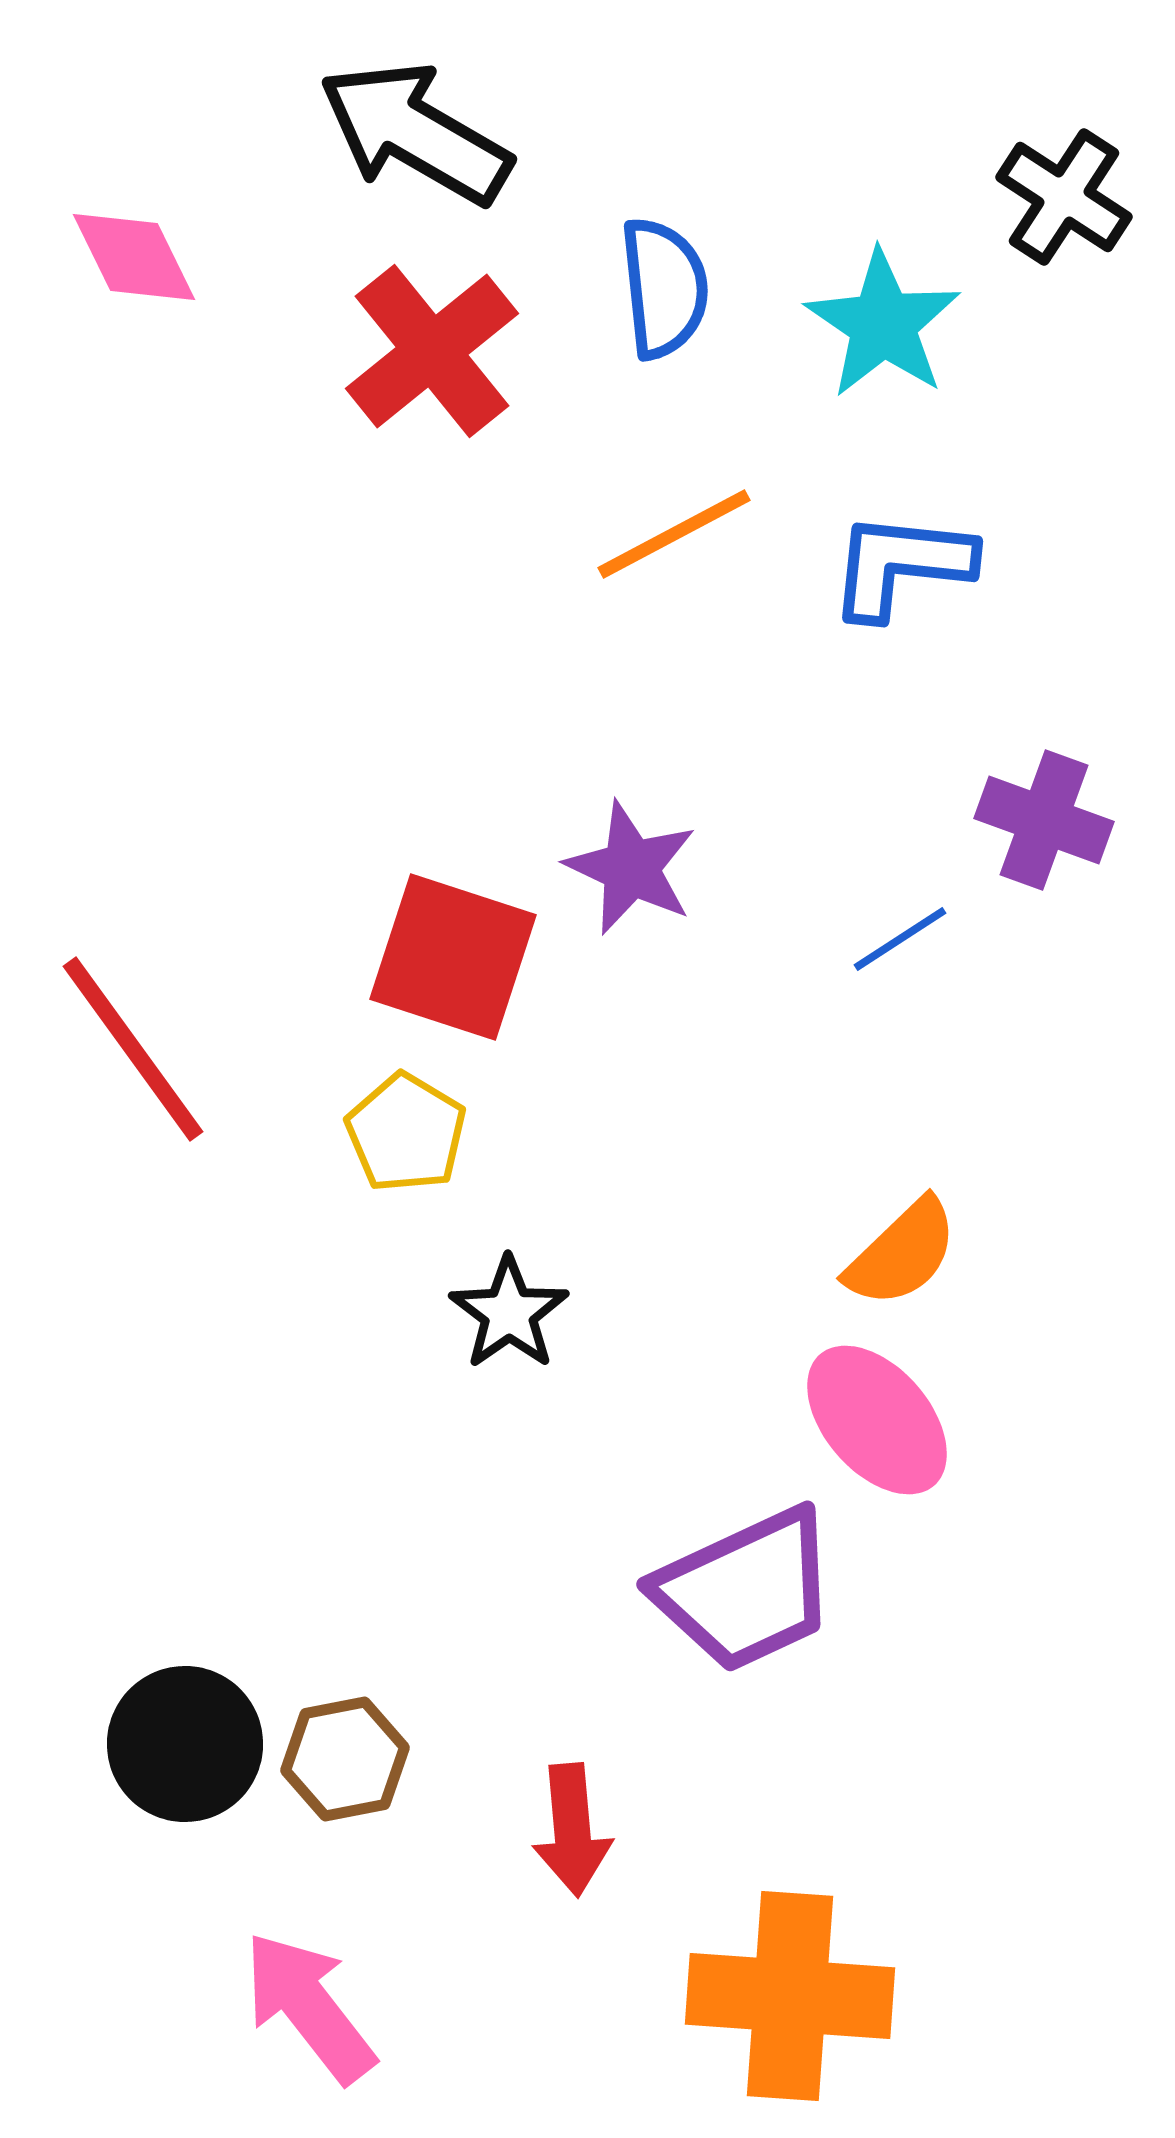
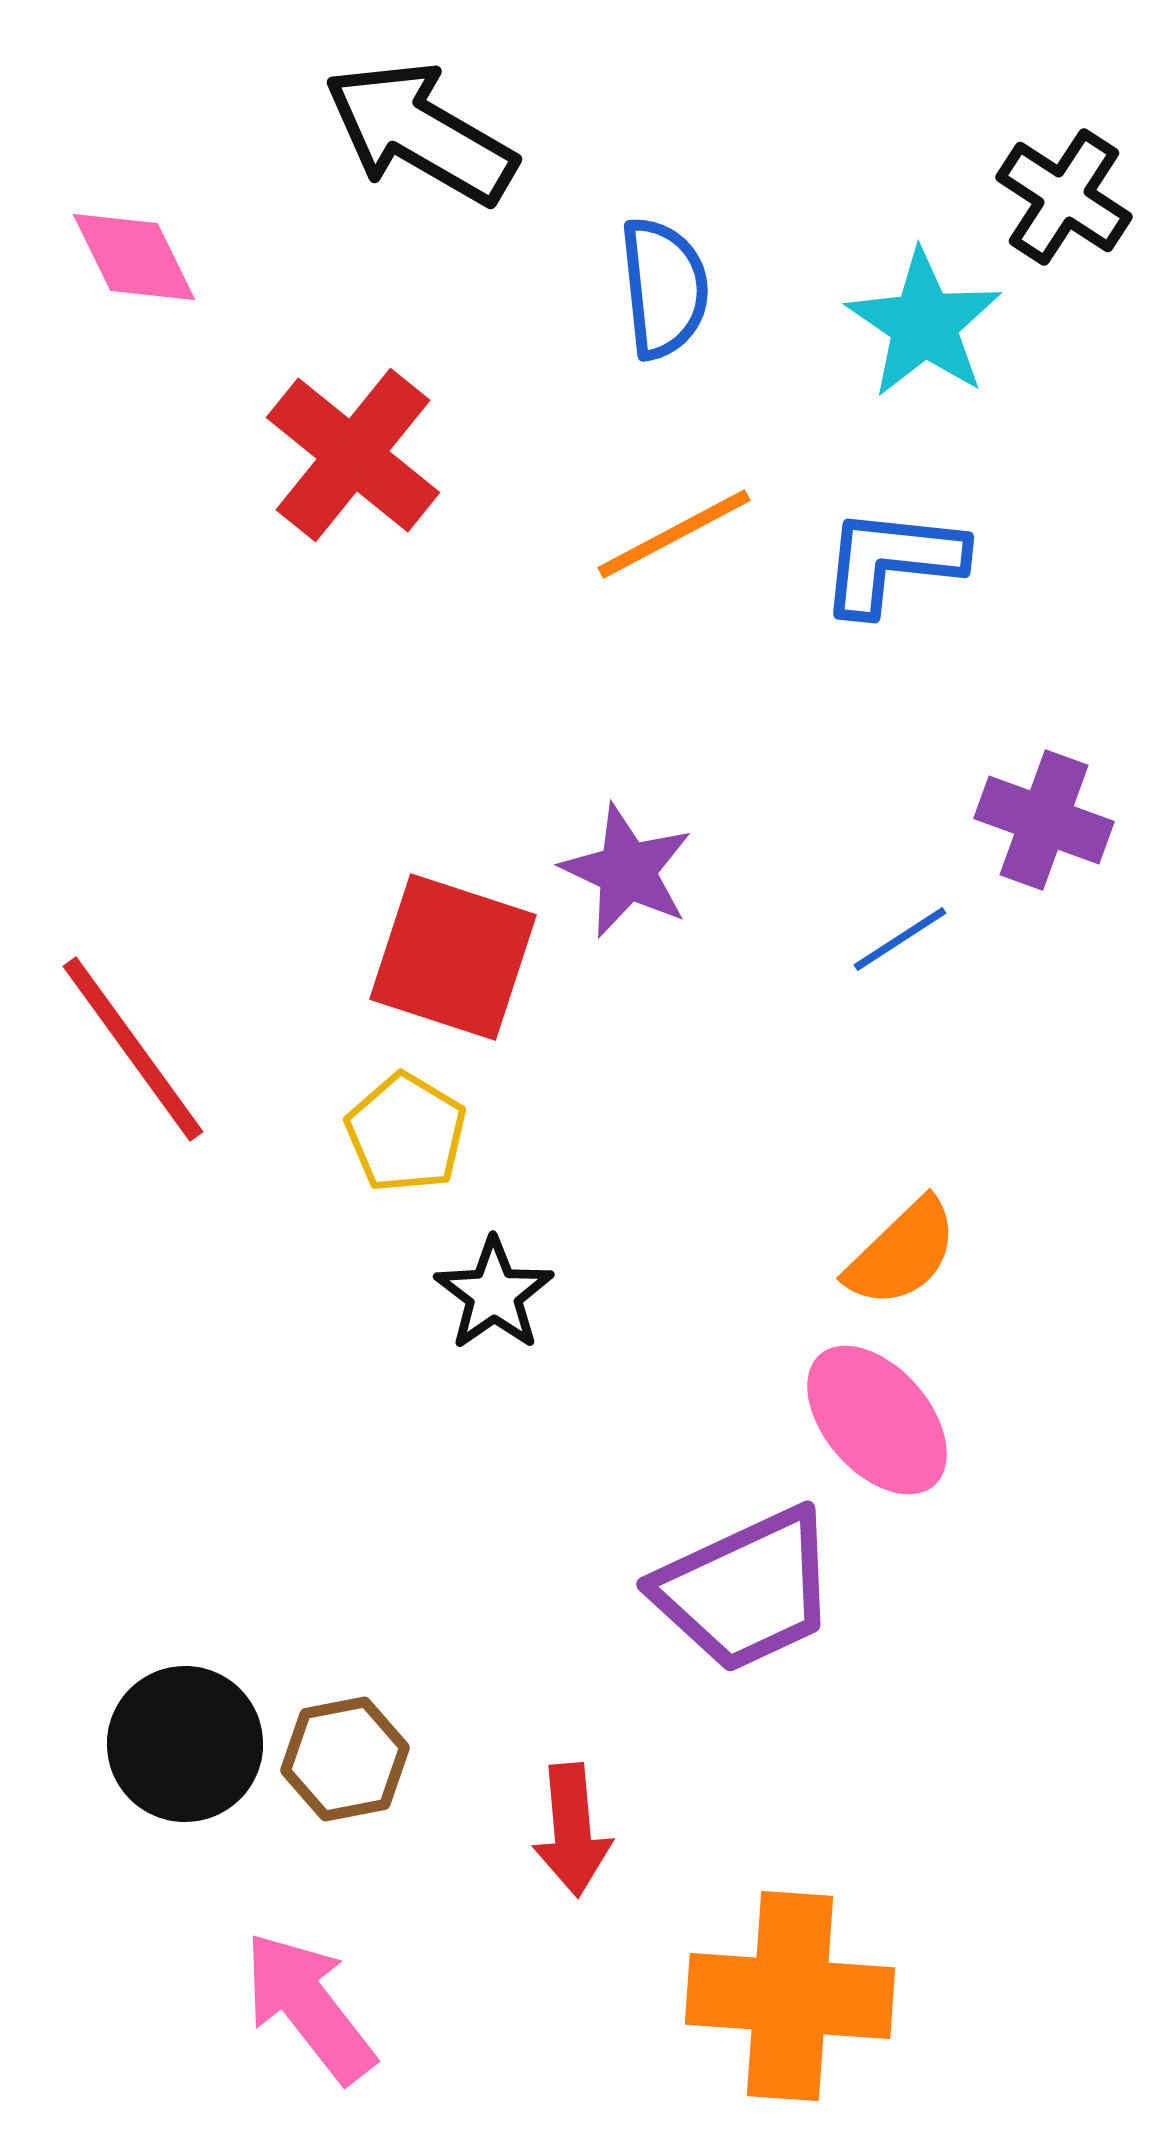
black arrow: moved 5 px right
cyan star: moved 41 px right
red cross: moved 79 px left, 104 px down; rotated 12 degrees counterclockwise
blue L-shape: moved 9 px left, 4 px up
purple star: moved 4 px left, 3 px down
black star: moved 15 px left, 19 px up
